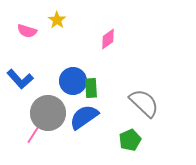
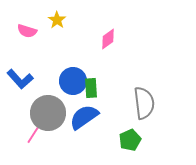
gray semicircle: rotated 40 degrees clockwise
